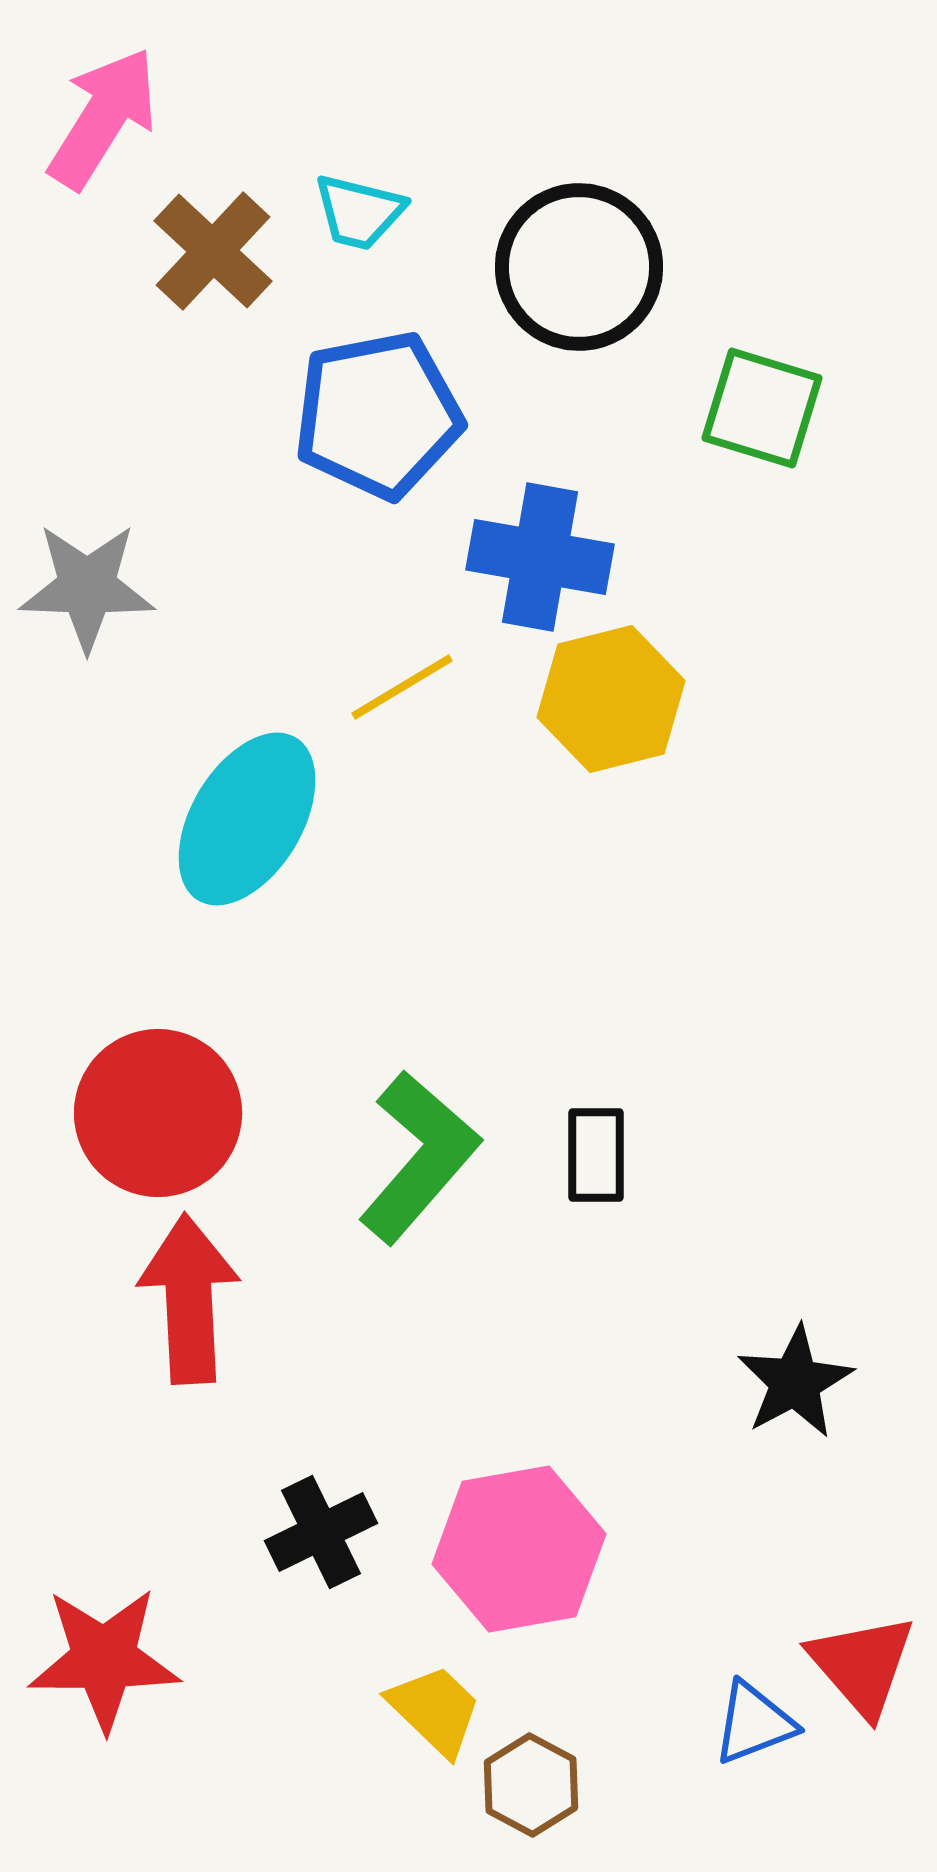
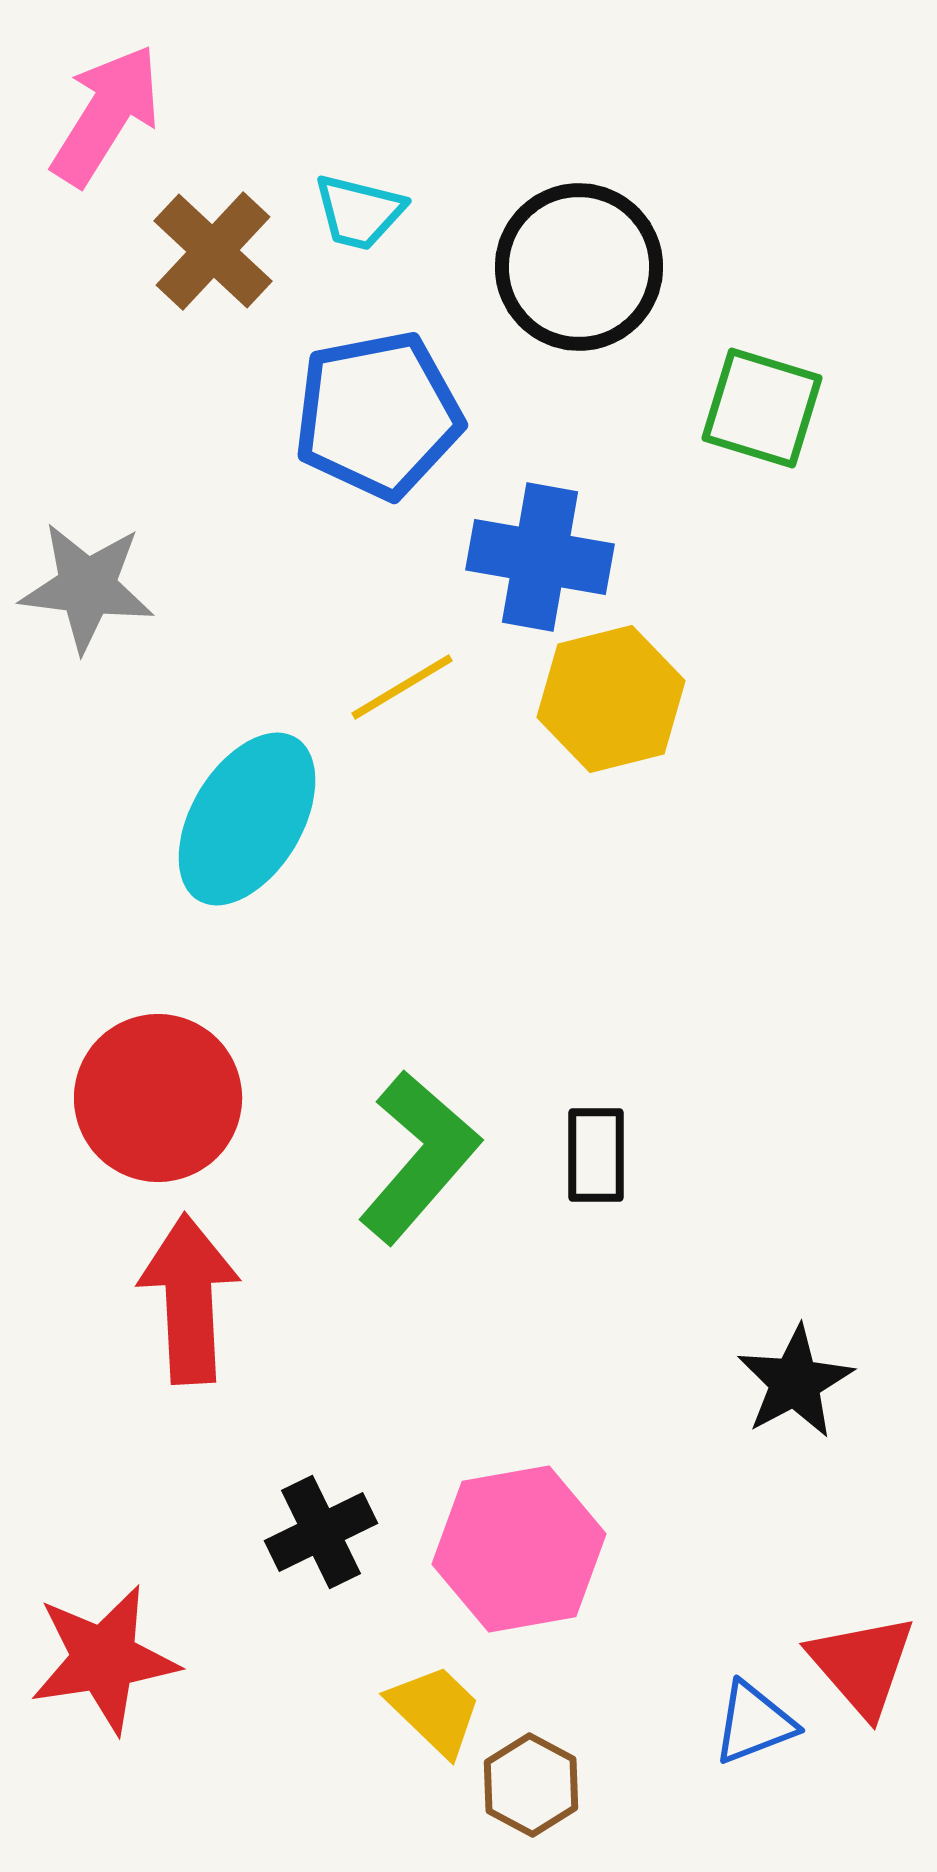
pink arrow: moved 3 px right, 3 px up
gray star: rotated 5 degrees clockwise
red circle: moved 15 px up
red star: rotated 9 degrees counterclockwise
